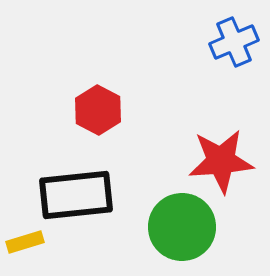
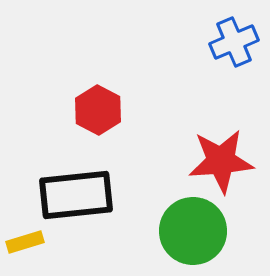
green circle: moved 11 px right, 4 px down
